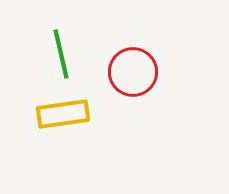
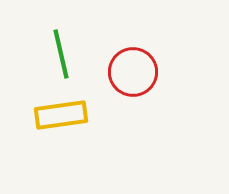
yellow rectangle: moved 2 px left, 1 px down
